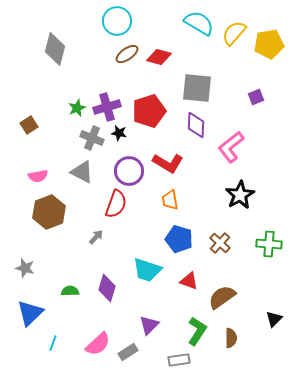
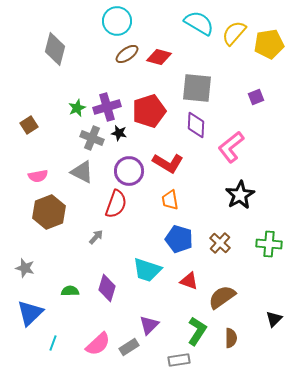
gray rectangle at (128, 352): moved 1 px right, 5 px up
